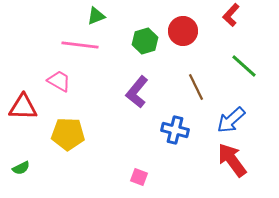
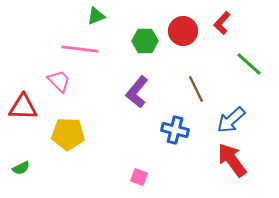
red L-shape: moved 9 px left, 8 px down
green hexagon: rotated 15 degrees clockwise
pink line: moved 4 px down
green line: moved 5 px right, 2 px up
pink trapezoid: rotated 15 degrees clockwise
brown line: moved 2 px down
